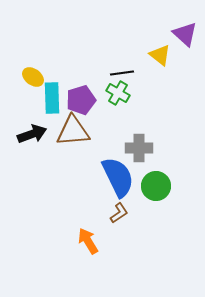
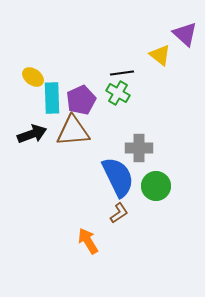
purple pentagon: rotated 8 degrees counterclockwise
